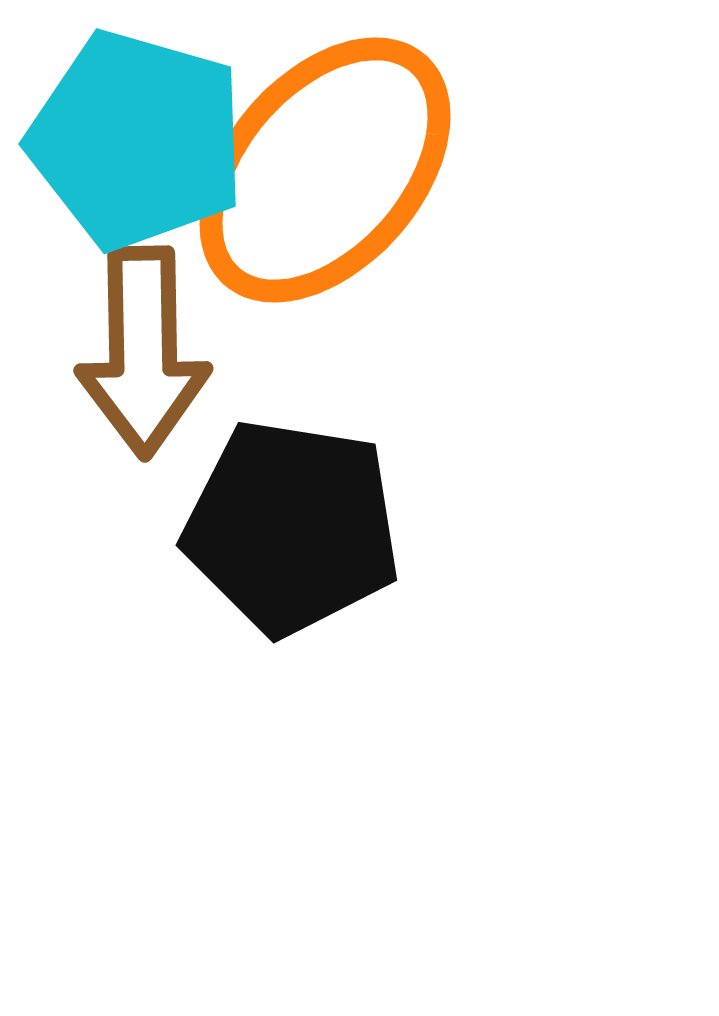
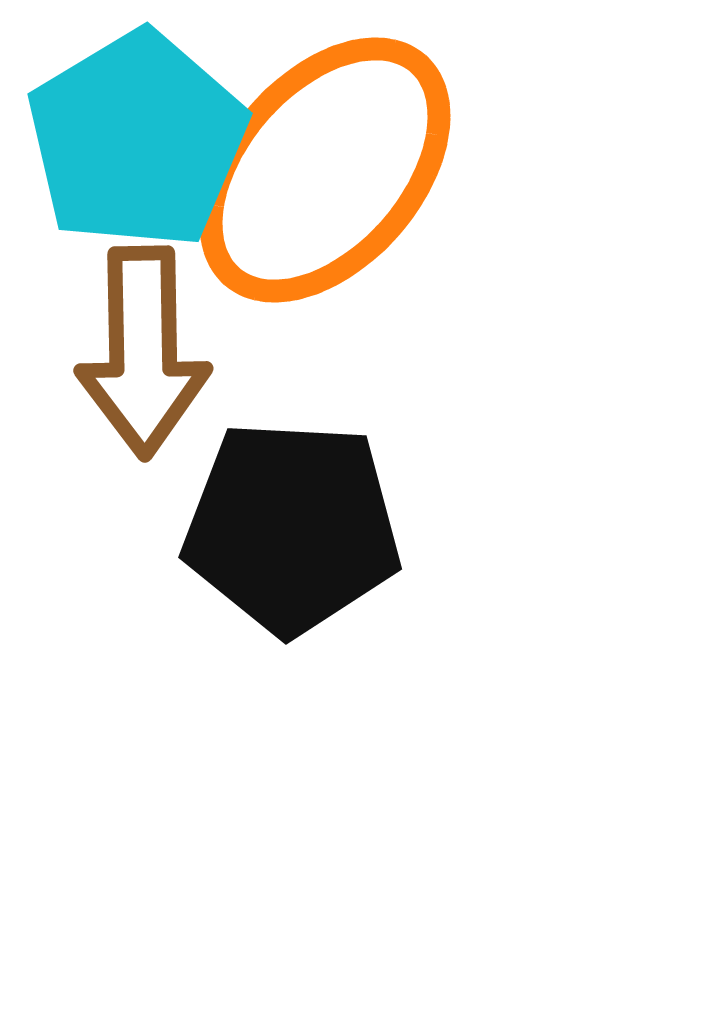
cyan pentagon: rotated 25 degrees clockwise
black pentagon: rotated 6 degrees counterclockwise
